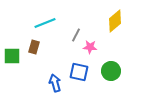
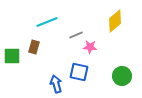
cyan line: moved 2 px right, 1 px up
gray line: rotated 40 degrees clockwise
green circle: moved 11 px right, 5 px down
blue arrow: moved 1 px right, 1 px down
